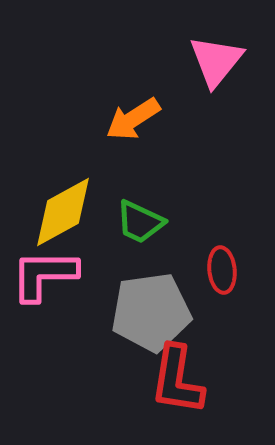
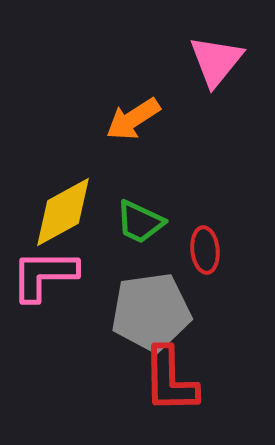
red ellipse: moved 17 px left, 20 px up
red L-shape: moved 7 px left; rotated 10 degrees counterclockwise
